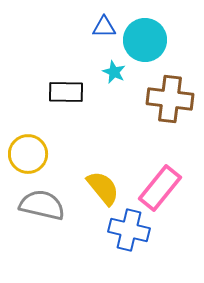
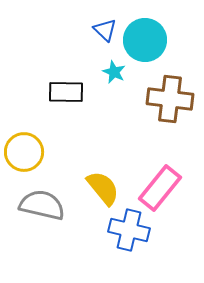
blue triangle: moved 1 px right, 3 px down; rotated 45 degrees clockwise
yellow circle: moved 4 px left, 2 px up
